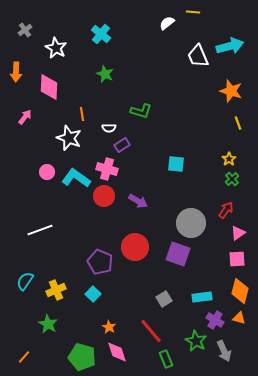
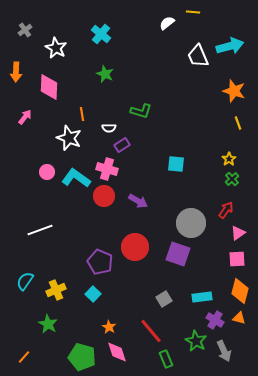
orange star at (231, 91): moved 3 px right
